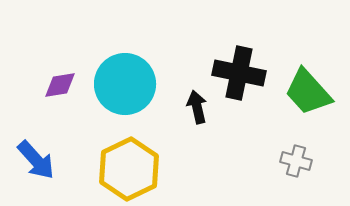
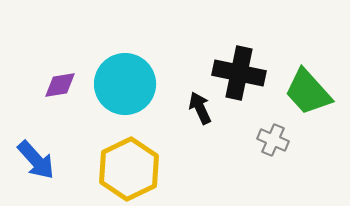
black arrow: moved 3 px right, 1 px down; rotated 12 degrees counterclockwise
gray cross: moved 23 px left, 21 px up; rotated 8 degrees clockwise
